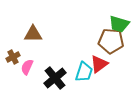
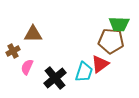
green trapezoid: rotated 15 degrees counterclockwise
brown cross: moved 6 px up
red triangle: moved 1 px right
